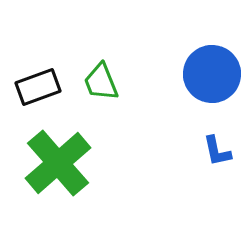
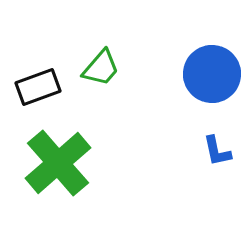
green trapezoid: moved 14 px up; rotated 117 degrees counterclockwise
